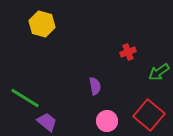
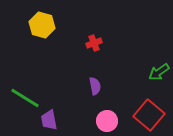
yellow hexagon: moved 1 px down
red cross: moved 34 px left, 9 px up
purple trapezoid: moved 2 px right, 2 px up; rotated 140 degrees counterclockwise
